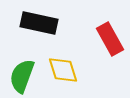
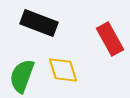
black rectangle: rotated 9 degrees clockwise
